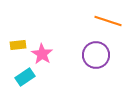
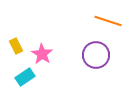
yellow rectangle: moved 2 px left, 1 px down; rotated 70 degrees clockwise
